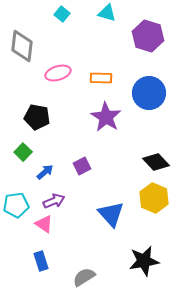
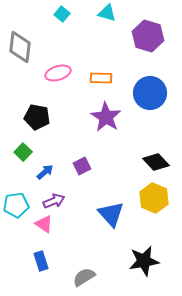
gray diamond: moved 2 px left, 1 px down
blue circle: moved 1 px right
